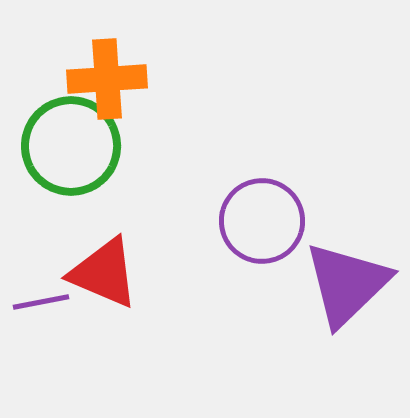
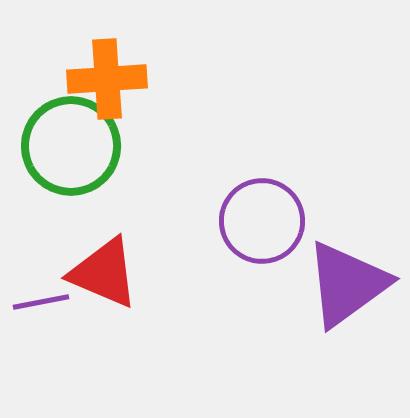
purple triangle: rotated 8 degrees clockwise
